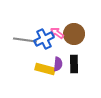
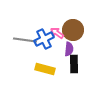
brown circle: moved 1 px left, 4 px up
purple semicircle: moved 11 px right, 15 px up
